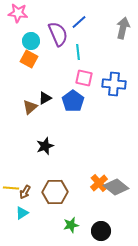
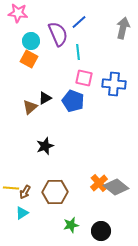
blue pentagon: rotated 15 degrees counterclockwise
